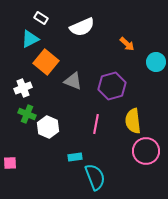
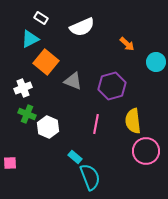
cyan rectangle: rotated 48 degrees clockwise
cyan semicircle: moved 5 px left
